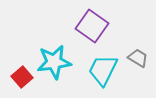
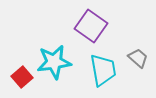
purple square: moved 1 px left
gray trapezoid: rotated 10 degrees clockwise
cyan trapezoid: rotated 144 degrees clockwise
